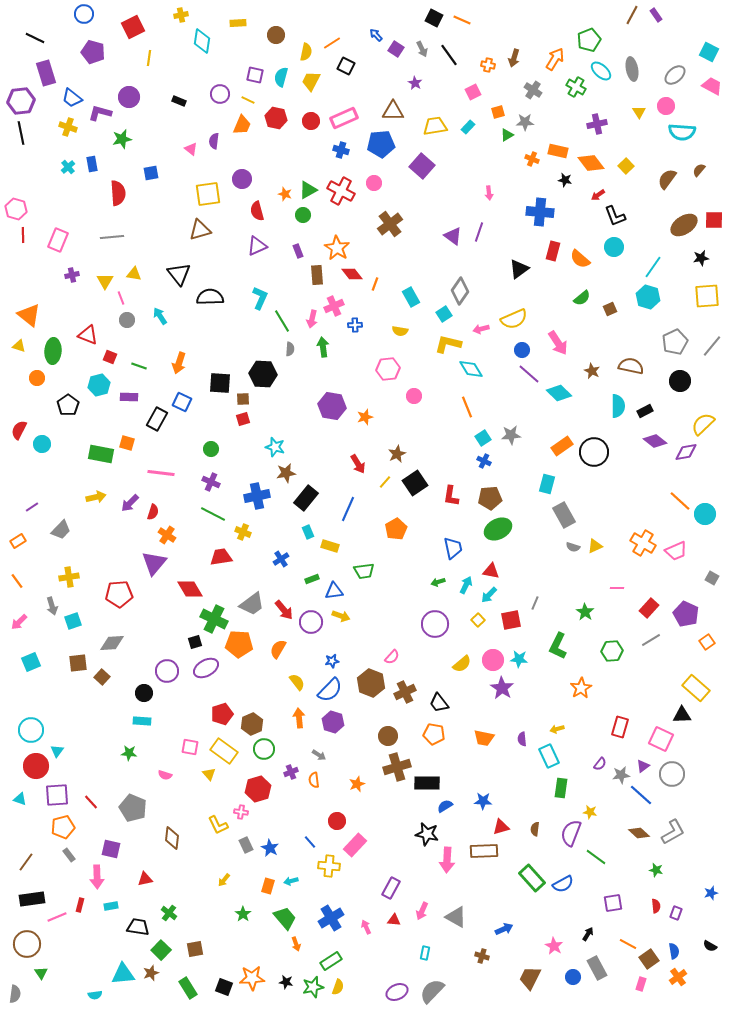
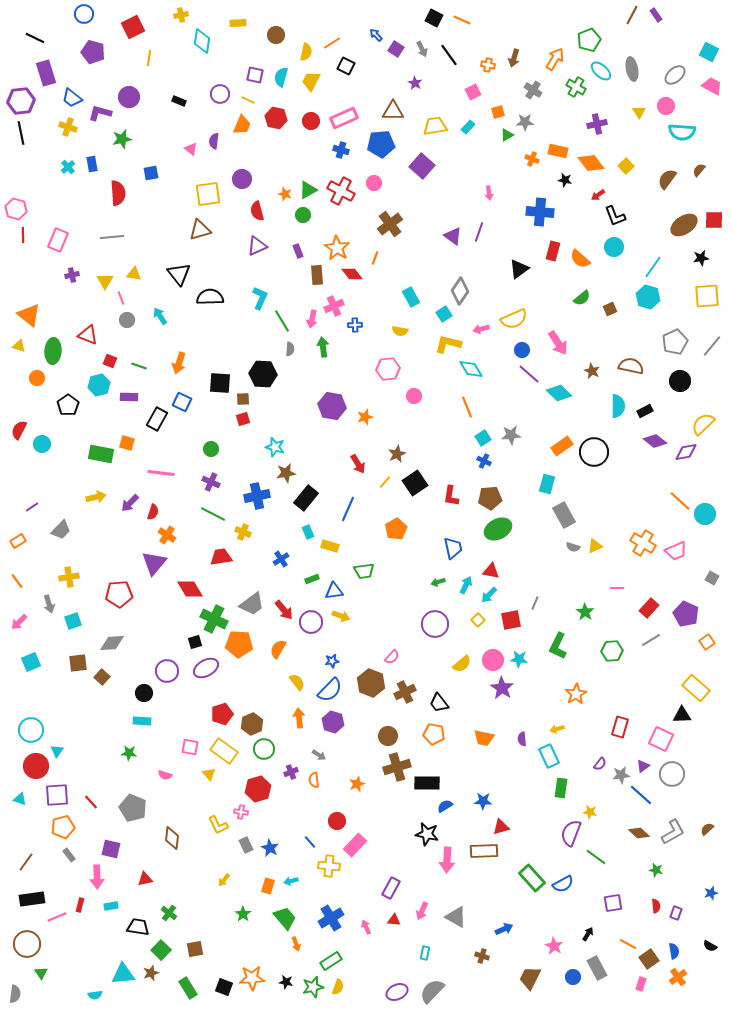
orange line at (375, 284): moved 26 px up
red square at (110, 357): moved 4 px down
gray arrow at (52, 606): moved 3 px left, 2 px up
orange star at (581, 688): moved 5 px left, 6 px down
brown semicircle at (535, 829): moved 172 px right; rotated 40 degrees clockwise
